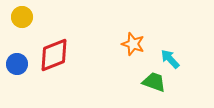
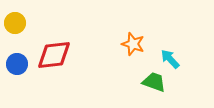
yellow circle: moved 7 px left, 6 px down
red diamond: rotated 15 degrees clockwise
